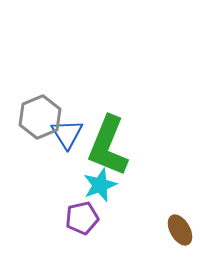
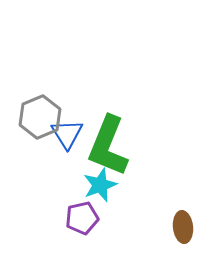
brown ellipse: moved 3 px right, 3 px up; rotated 24 degrees clockwise
